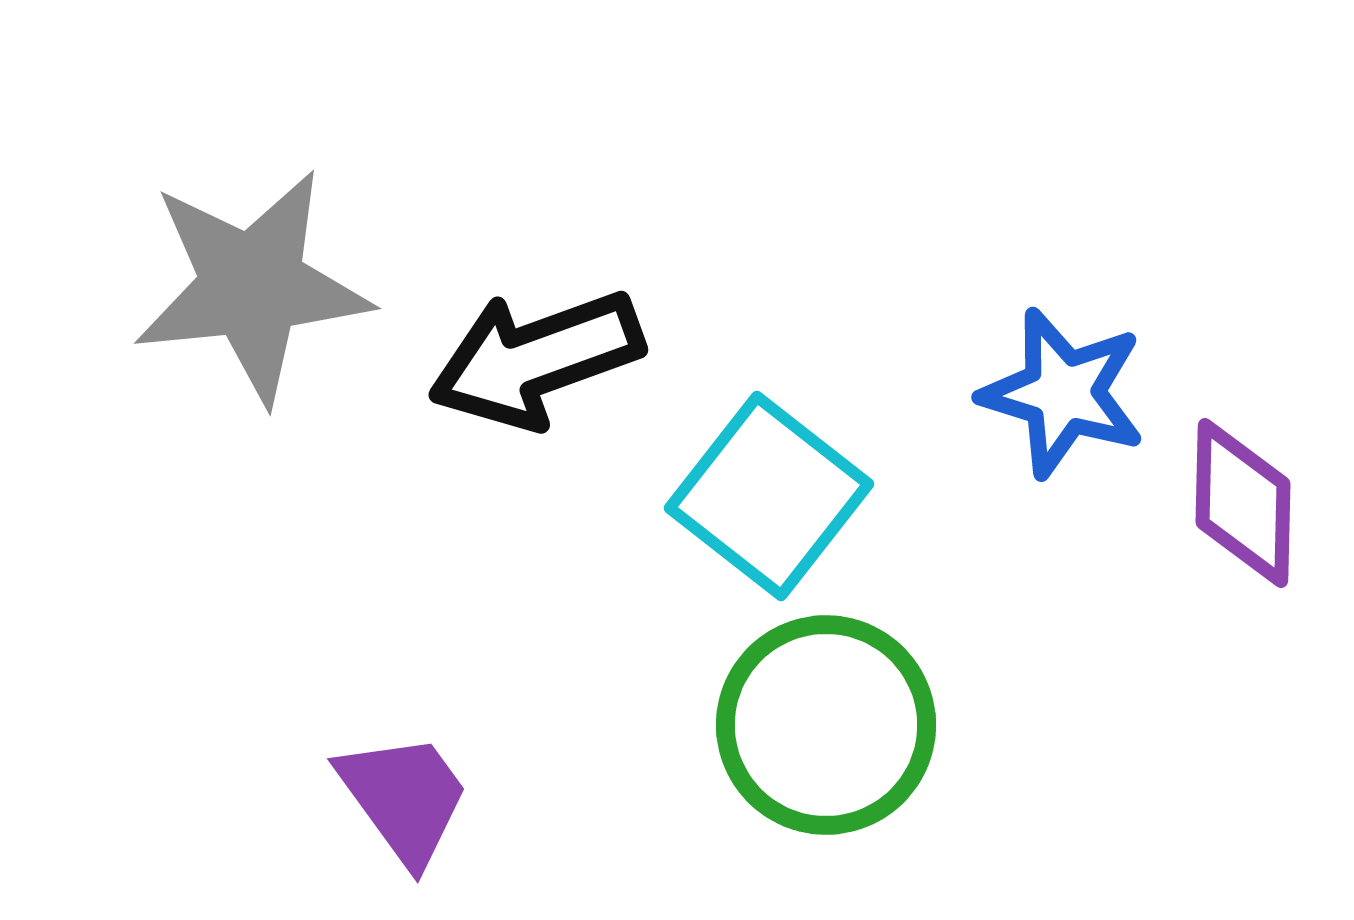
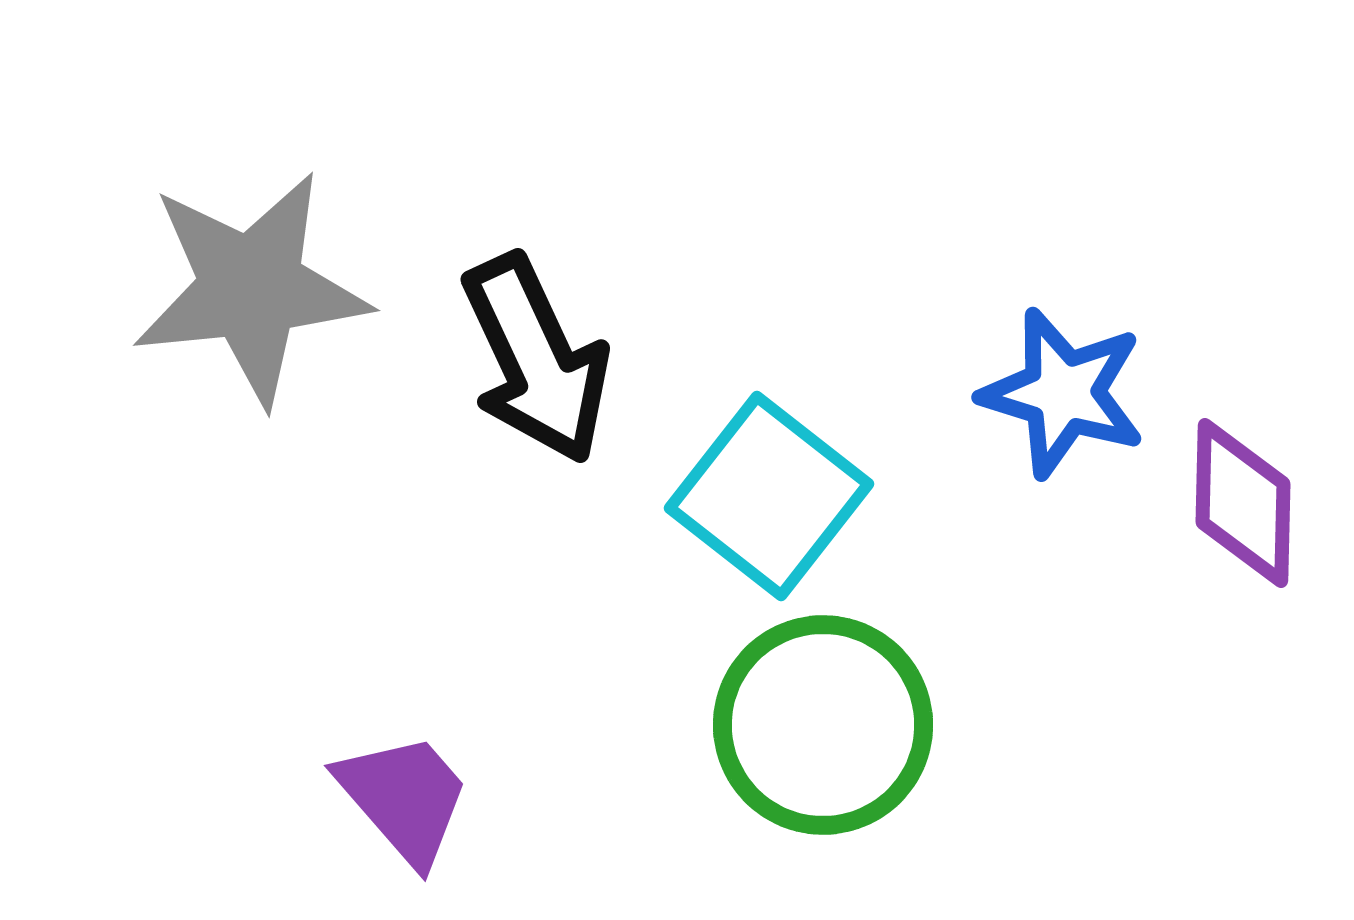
gray star: moved 1 px left, 2 px down
black arrow: rotated 95 degrees counterclockwise
green circle: moved 3 px left
purple trapezoid: rotated 5 degrees counterclockwise
